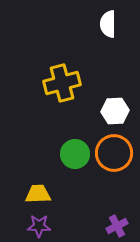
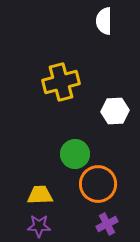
white semicircle: moved 4 px left, 3 px up
yellow cross: moved 1 px left, 1 px up
orange circle: moved 16 px left, 31 px down
yellow trapezoid: moved 2 px right, 1 px down
purple cross: moved 10 px left, 2 px up
